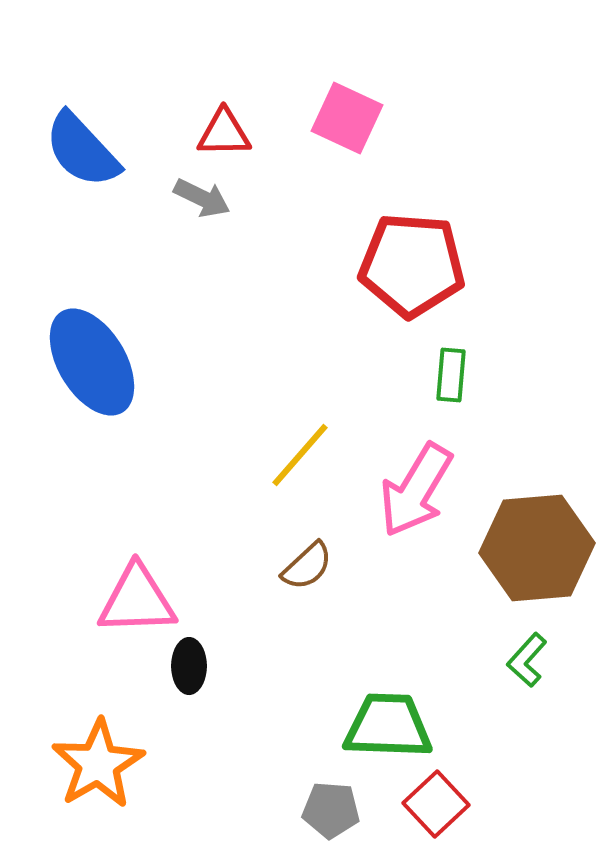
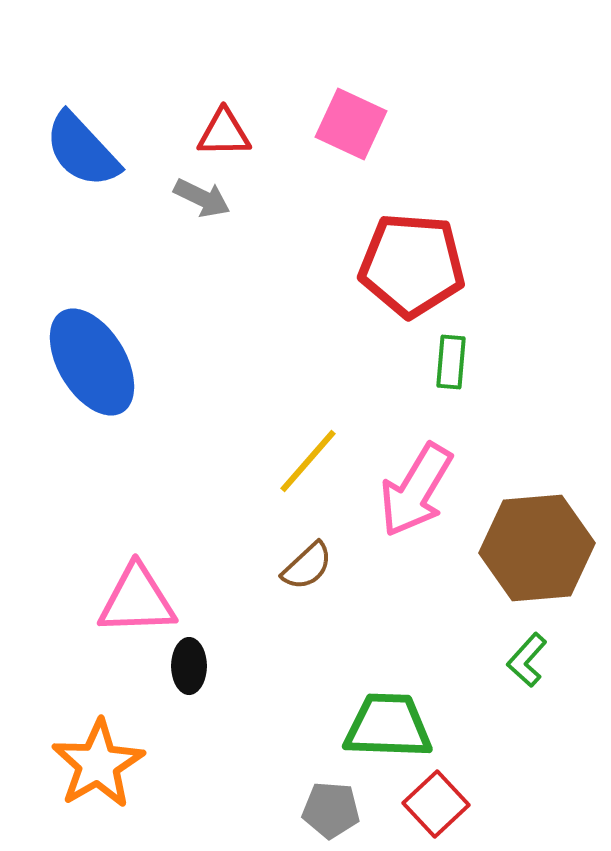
pink square: moved 4 px right, 6 px down
green rectangle: moved 13 px up
yellow line: moved 8 px right, 6 px down
